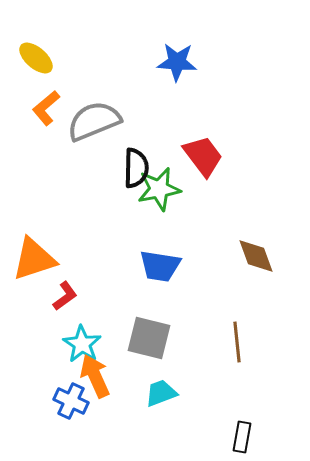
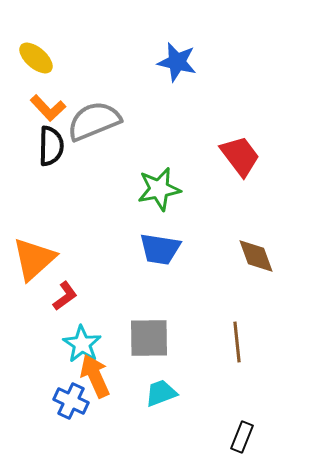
blue star: rotated 9 degrees clockwise
orange L-shape: moved 2 px right; rotated 93 degrees counterclockwise
red trapezoid: moved 37 px right
black semicircle: moved 85 px left, 22 px up
orange triangle: rotated 24 degrees counterclockwise
blue trapezoid: moved 17 px up
gray square: rotated 15 degrees counterclockwise
black rectangle: rotated 12 degrees clockwise
